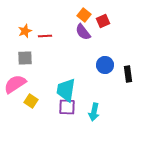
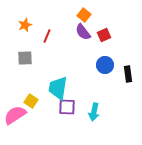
red square: moved 1 px right, 14 px down
orange star: moved 6 px up
red line: moved 2 px right; rotated 64 degrees counterclockwise
pink semicircle: moved 31 px down
cyan trapezoid: moved 8 px left, 2 px up
